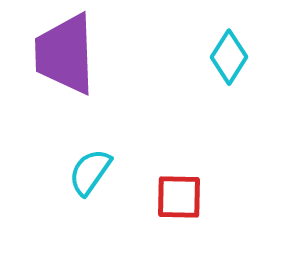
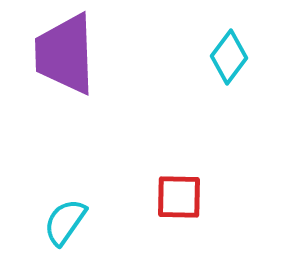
cyan diamond: rotated 4 degrees clockwise
cyan semicircle: moved 25 px left, 50 px down
